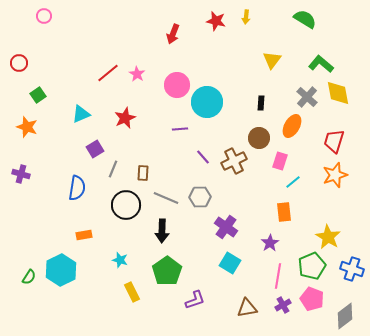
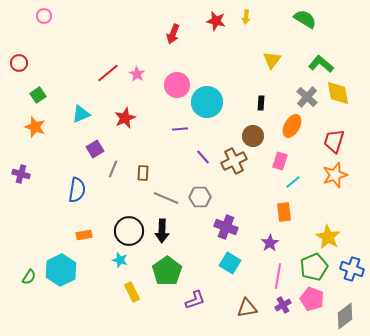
orange star at (27, 127): moved 8 px right
brown circle at (259, 138): moved 6 px left, 2 px up
blue semicircle at (77, 188): moved 2 px down
black circle at (126, 205): moved 3 px right, 26 px down
purple cross at (226, 227): rotated 15 degrees counterclockwise
green pentagon at (312, 266): moved 2 px right, 1 px down
